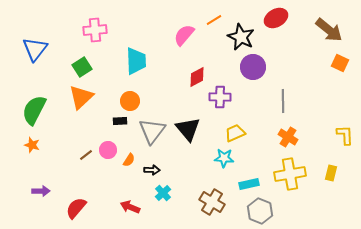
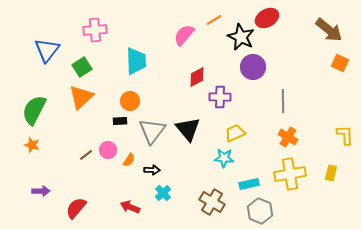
red ellipse: moved 9 px left
blue triangle: moved 12 px right, 1 px down
